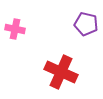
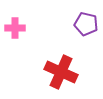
pink cross: moved 1 px up; rotated 12 degrees counterclockwise
